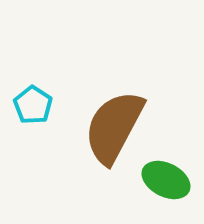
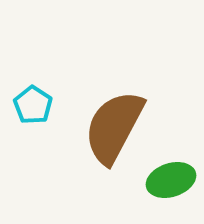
green ellipse: moved 5 px right; rotated 45 degrees counterclockwise
